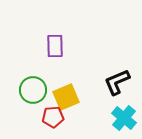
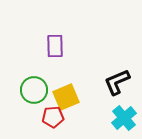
green circle: moved 1 px right
cyan cross: rotated 10 degrees clockwise
